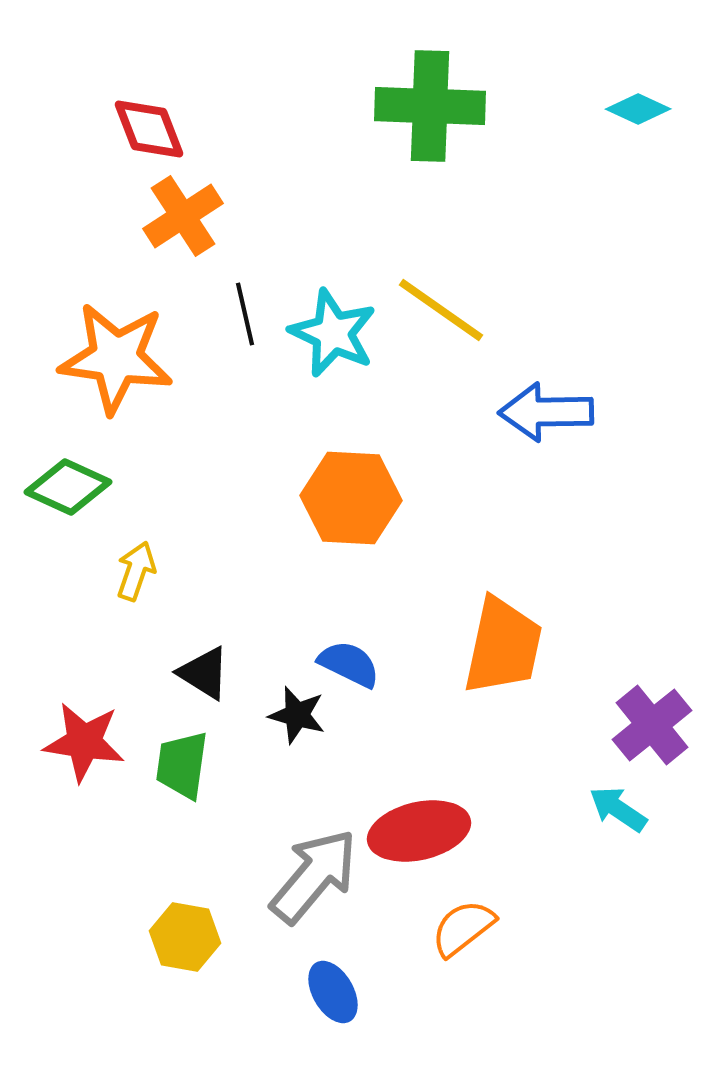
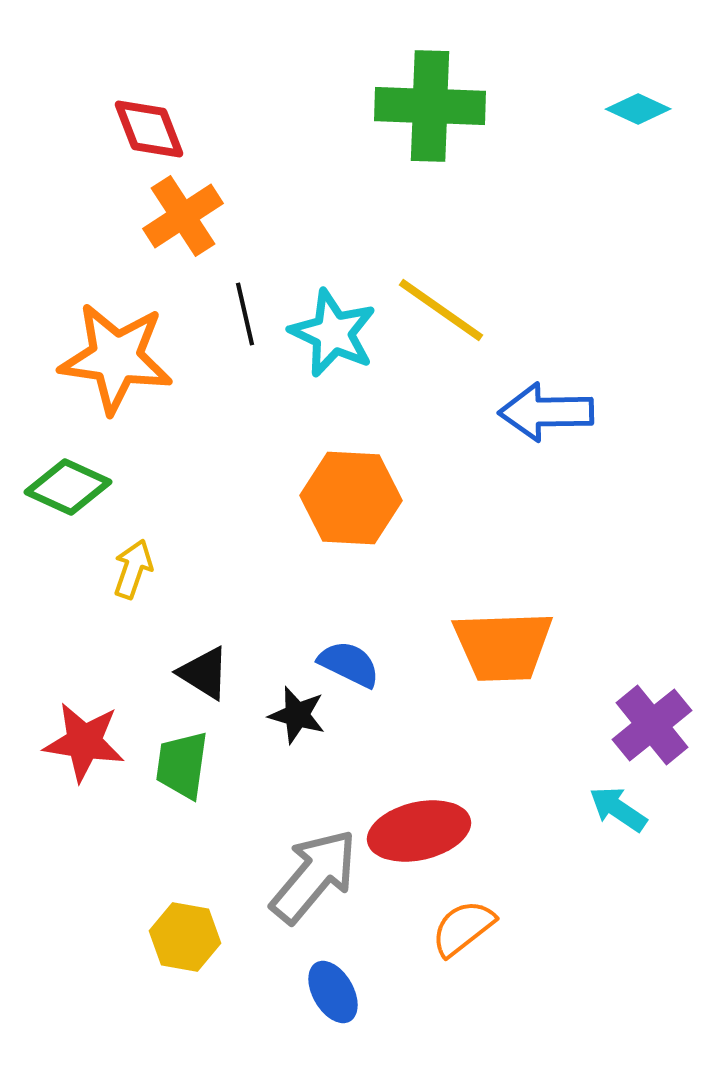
yellow arrow: moved 3 px left, 2 px up
orange trapezoid: rotated 76 degrees clockwise
